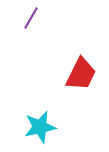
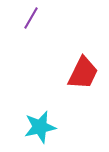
red trapezoid: moved 2 px right, 1 px up
